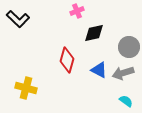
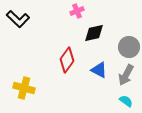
red diamond: rotated 20 degrees clockwise
gray arrow: moved 3 px right, 2 px down; rotated 45 degrees counterclockwise
yellow cross: moved 2 px left
